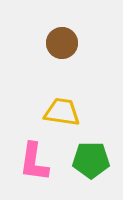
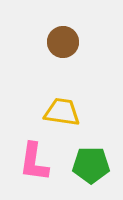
brown circle: moved 1 px right, 1 px up
green pentagon: moved 5 px down
